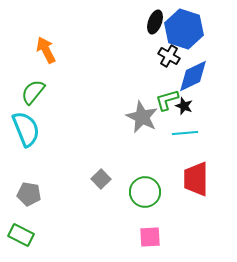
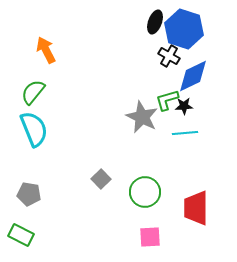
black star: rotated 24 degrees counterclockwise
cyan semicircle: moved 8 px right
red trapezoid: moved 29 px down
